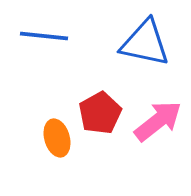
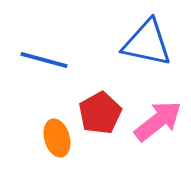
blue line: moved 24 px down; rotated 9 degrees clockwise
blue triangle: moved 2 px right
